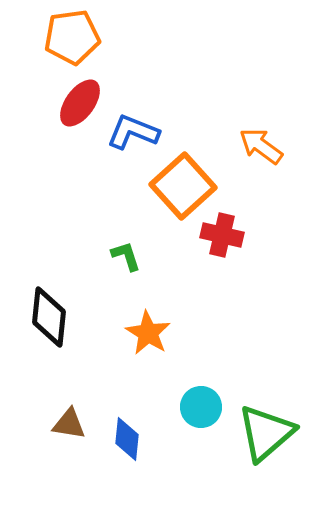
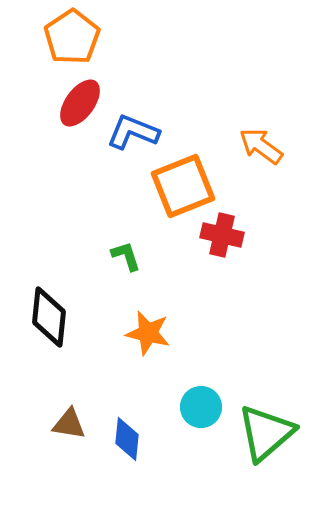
orange pentagon: rotated 26 degrees counterclockwise
orange square: rotated 20 degrees clockwise
orange star: rotated 18 degrees counterclockwise
